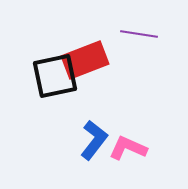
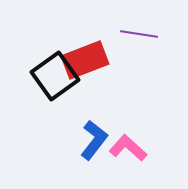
black square: rotated 24 degrees counterclockwise
pink L-shape: rotated 18 degrees clockwise
